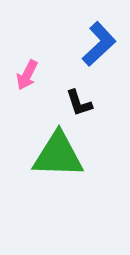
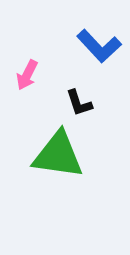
blue L-shape: moved 2 px down; rotated 90 degrees clockwise
green triangle: rotated 6 degrees clockwise
